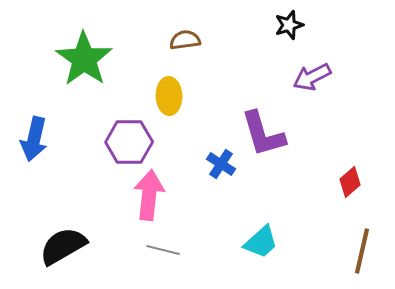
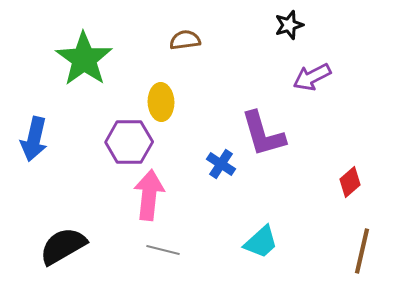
yellow ellipse: moved 8 px left, 6 px down
